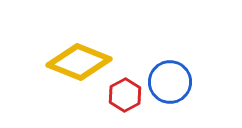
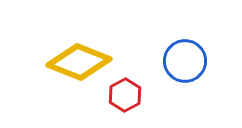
blue circle: moved 15 px right, 21 px up
